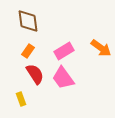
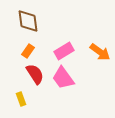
orange arrow: moved 1 px left, 4 px down
